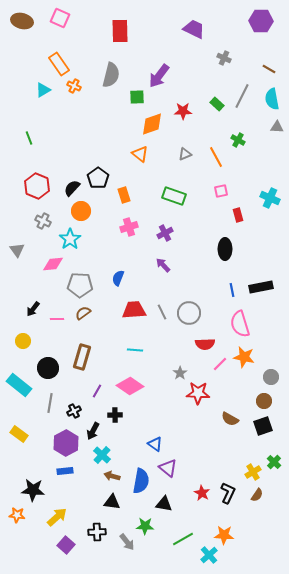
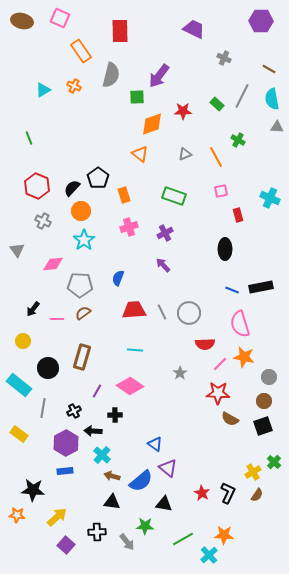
orange rectangle at (59, 64): moved 22 px right, 13 px up
cyan star at (70, 239): moved 14 px right, 1 px down
blue line at (232, 290): rotated 56 degrees counterclockwise
gray circle at (271, 377): moved 2 px left
red star at (198, 393): moved 20 px right
gray line at (50, 403): moved 7 px left, 5 px down
black arrow at (93, 431): rotated 66 degrees clockwise
blue semicircle at (141, 481): rotated 40 degrees clockwise
